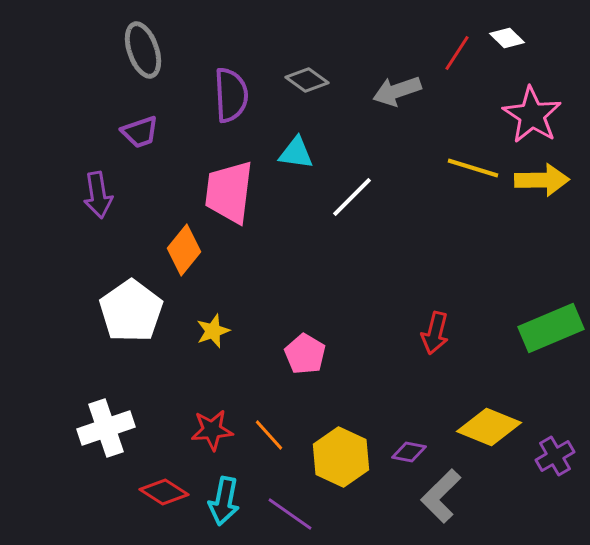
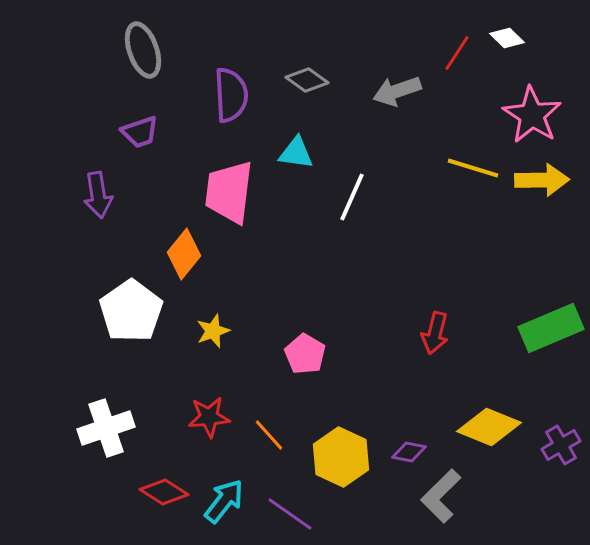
white line: rotated 21 degrees counterclockwise
orange diamond: moved 4 px down
red star: moved 3 px left, 13 px up
purple cross: moved 6 px right, 11 px up
cyan arrow: rotated 153 degrees counterclockwise
